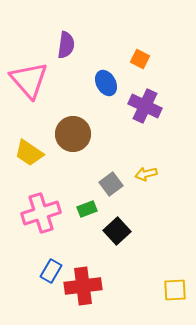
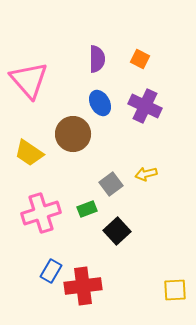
purple semicircle: moved 31 px right, 14 px down; rotated 8 degrees counterclockwise
blue ellipse: moved 6 px left, 20 px down
